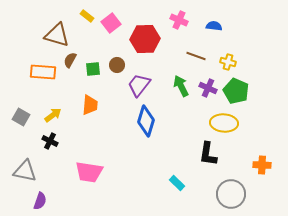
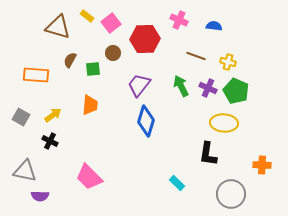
brown triangle: moved 1 px right, 8 px up
brown circle: moved 4 px left, 12 px up
orange rectangle: moved 7 px left, 3 px down
pink trapezoid: moved 5 px down; rotated 36 degrees clockwise
purple semicircle: moved 5 px up; rotated 72 degrees clockwise
